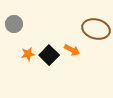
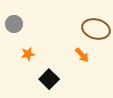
orange arrow: moved 10 px right, 5 px down; rotated 21 degrees clockwise
black square: moved 24 px down
